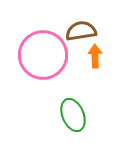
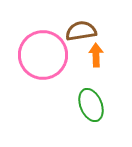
orange arrow: moved 1 px right, 1 px up
green ellipse: moved 18 px right, 10 px up
